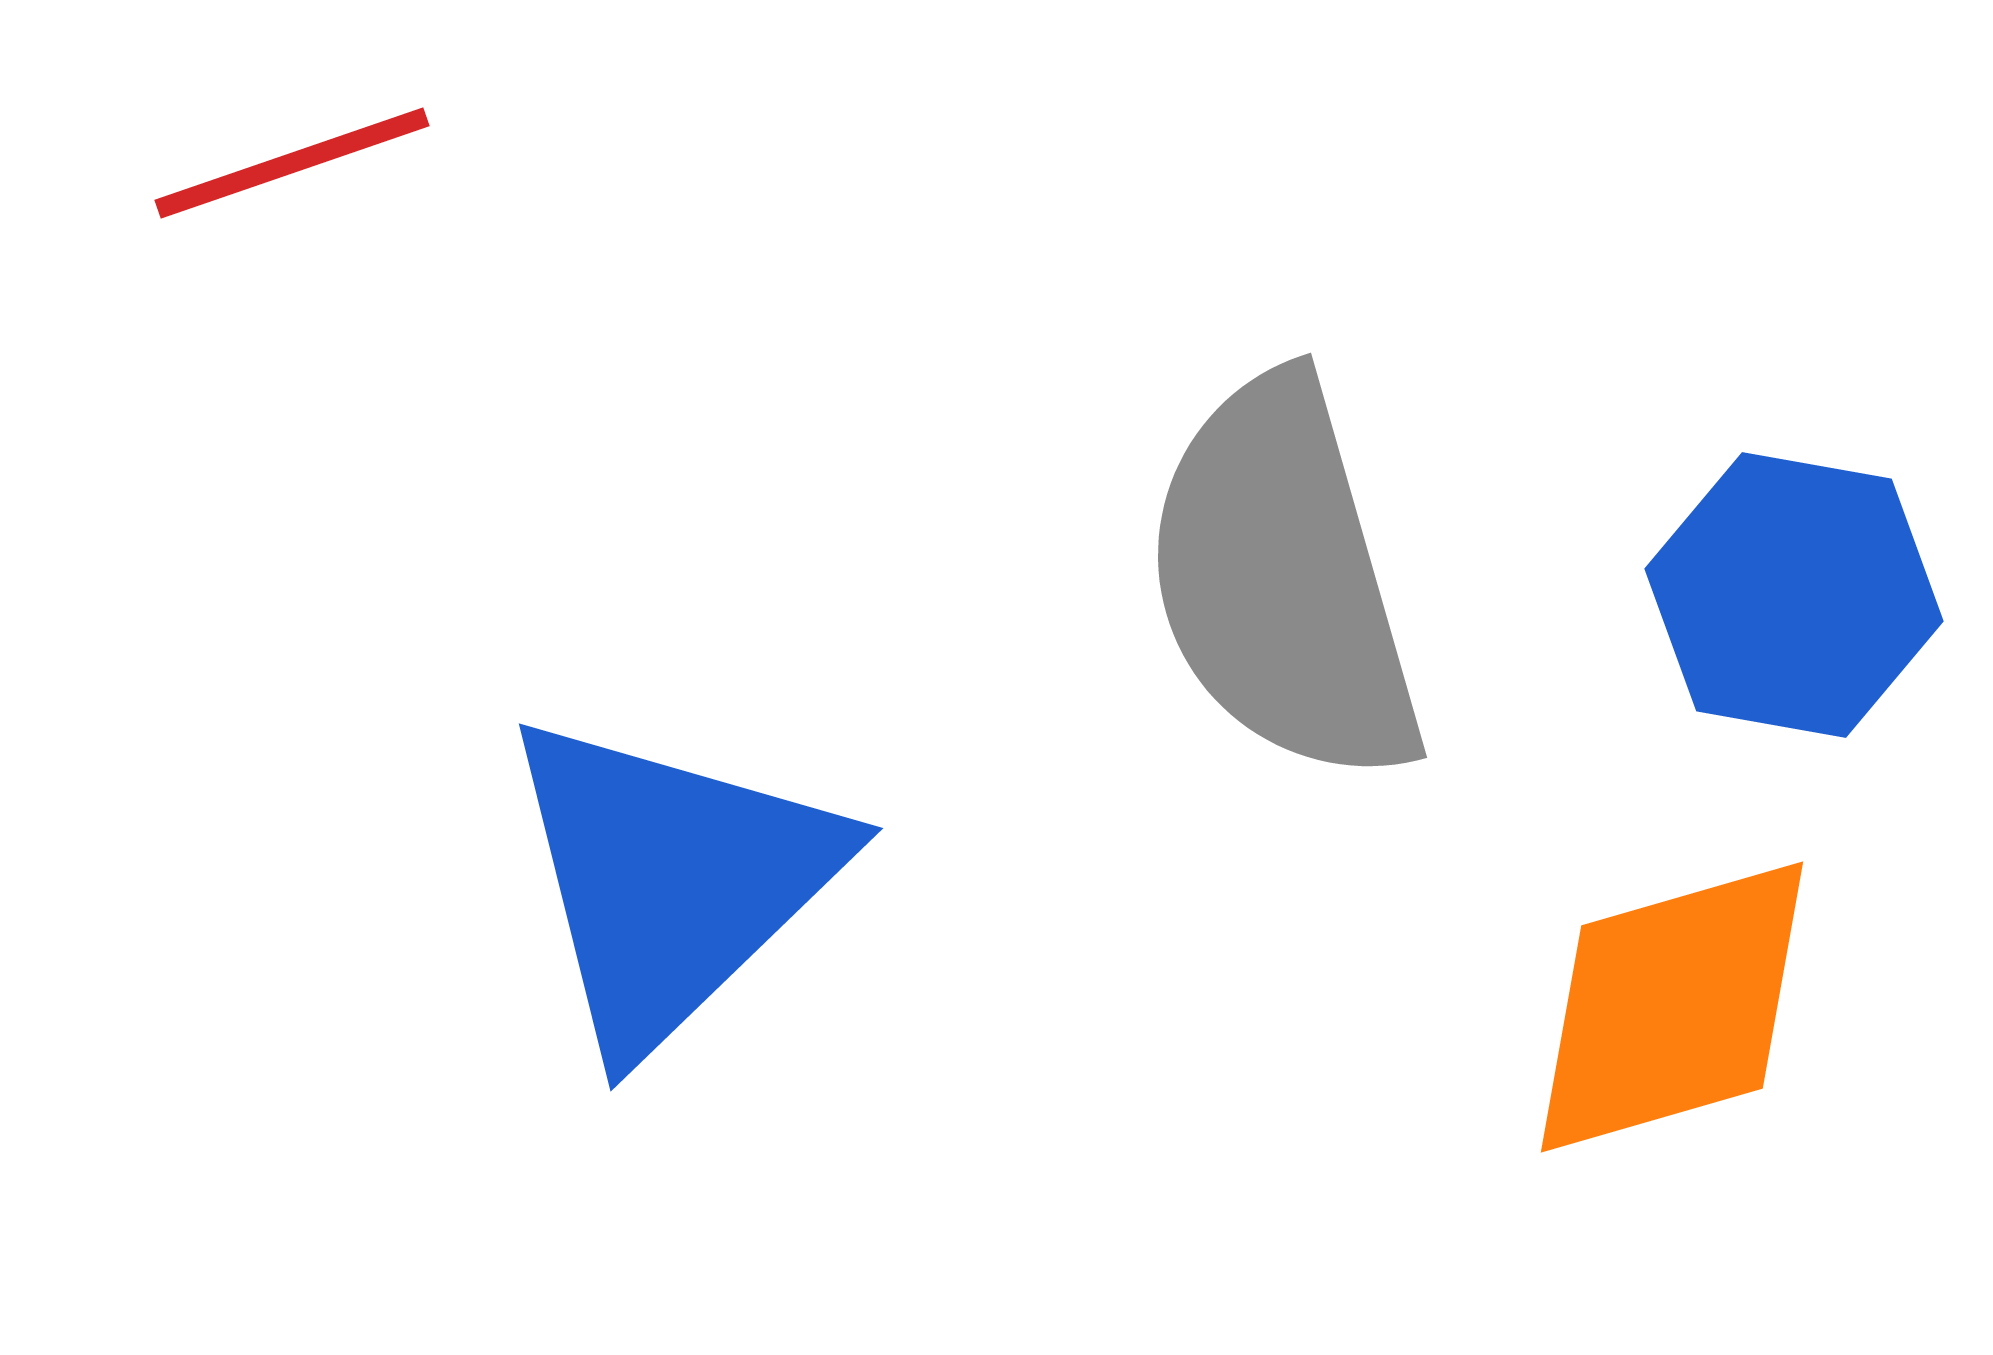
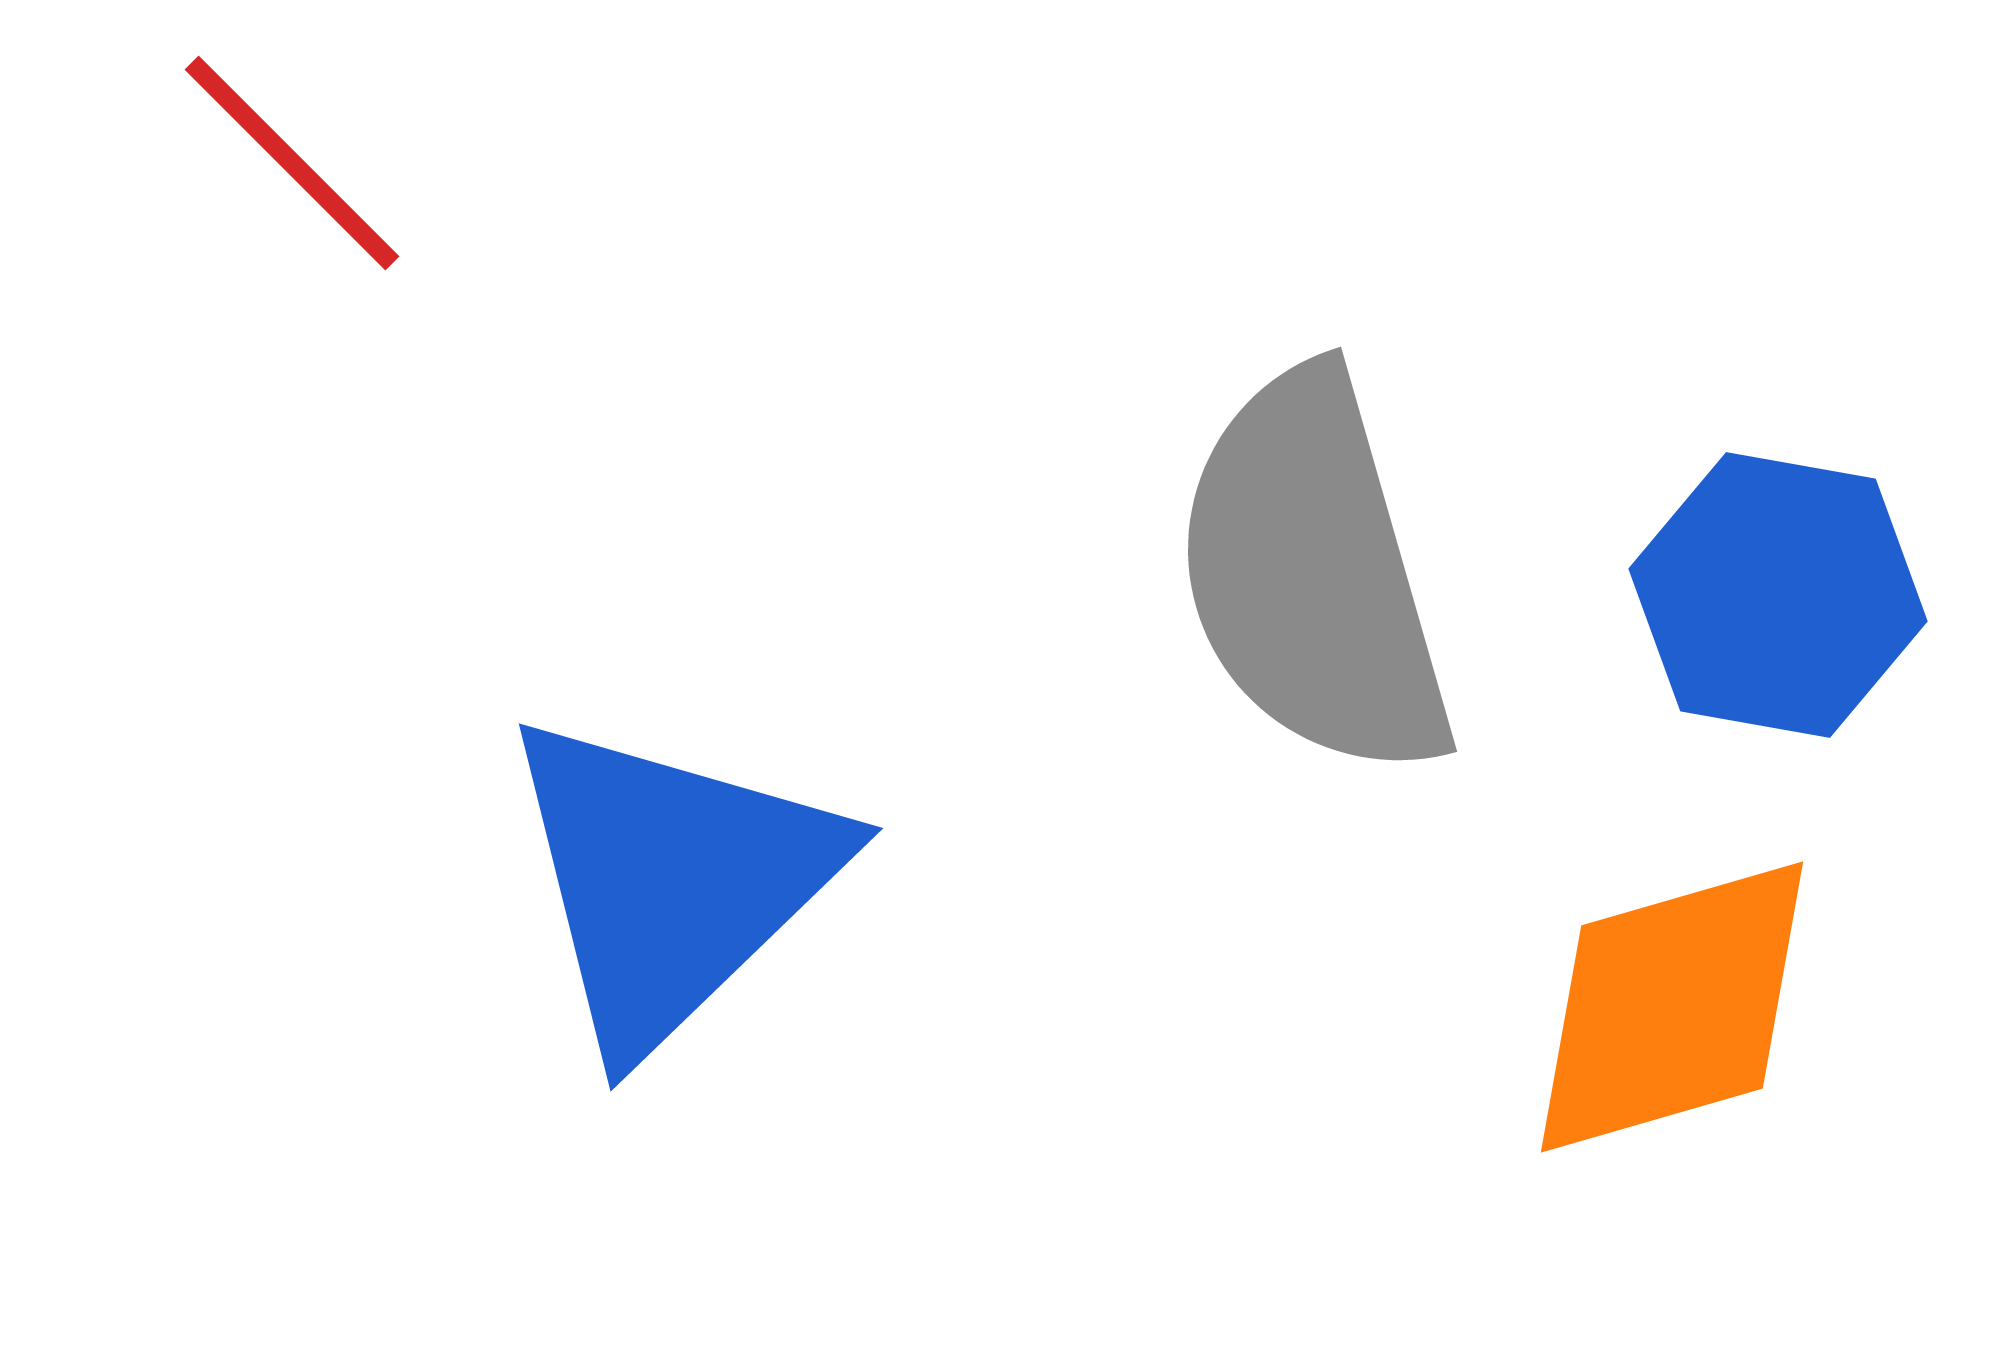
red line: rotated 64 degrees clockwise
gray semicircle: moved 30 px right, 6 px up
blue hexagon: moved 16 px left
